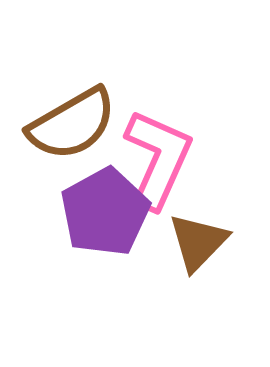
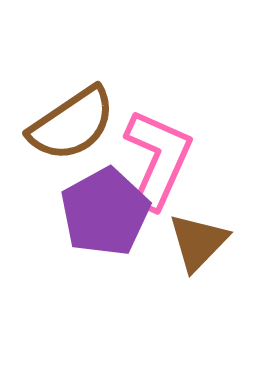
brown semicircle: rotated 4 degrees counterclockwise
